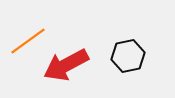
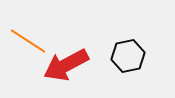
orange line: rotated 69 degrees clockwise
